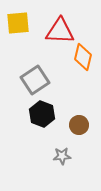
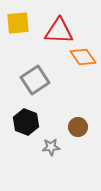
red triangle: moved 1 px left
orange diamond: rotated 48 degrees counterclockwise
black hexagon: moved 16 px left, 8 px down
brown circle: moved 1 px left, 2 px down
gray star: moved 11 px left, 9 px up
